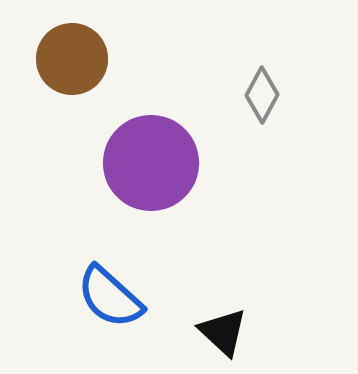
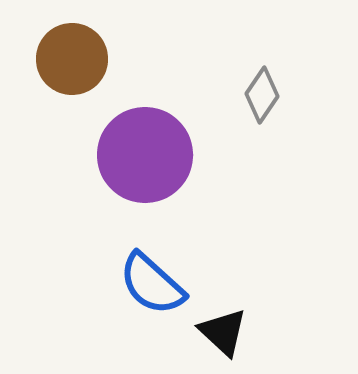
gray diamond: rotated 6 degrees clockwise
purple circle: moved 6 px left, 8 px up
blue semicircle: moved 42 px right, 13 px up
